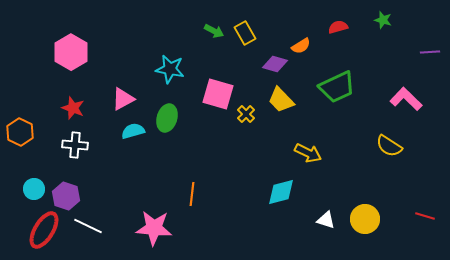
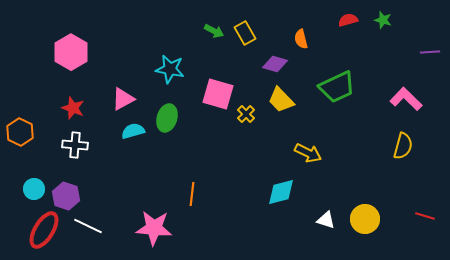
red semicircle: moved 10 px right, 7 px up
orange semicircle: moved 7 px up; rotated 108 degrees clockwise
yellow semicircle: moved 14 px right; rotated 108 degrees counterclockwise
